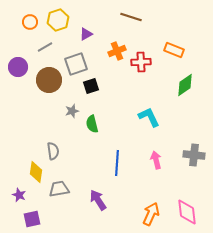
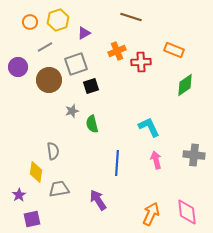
purple triangle: moved 2 px left, 1 px up
cyan L-shape: moved 10 px down
purple star: rotated 16 degrees clockwise
